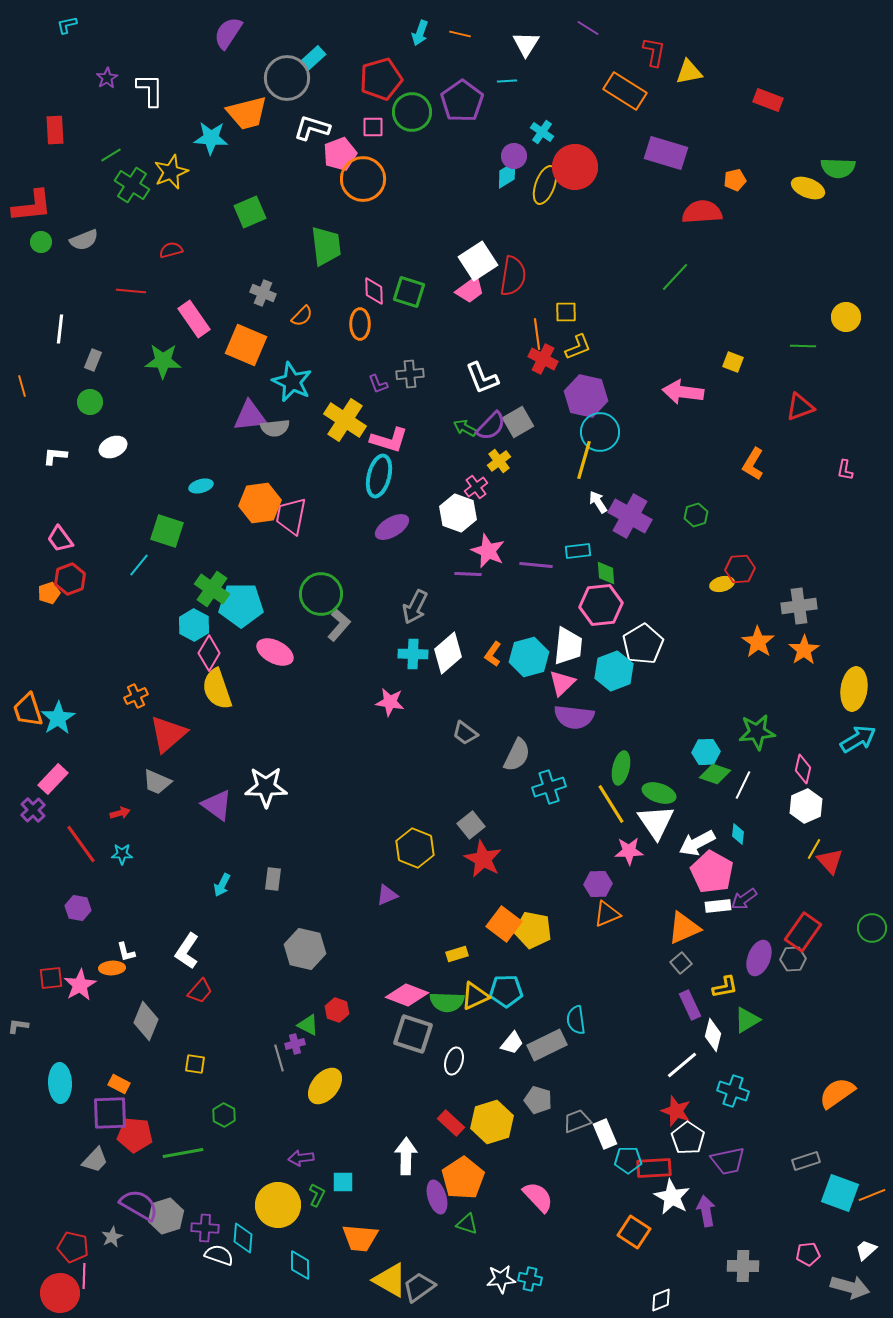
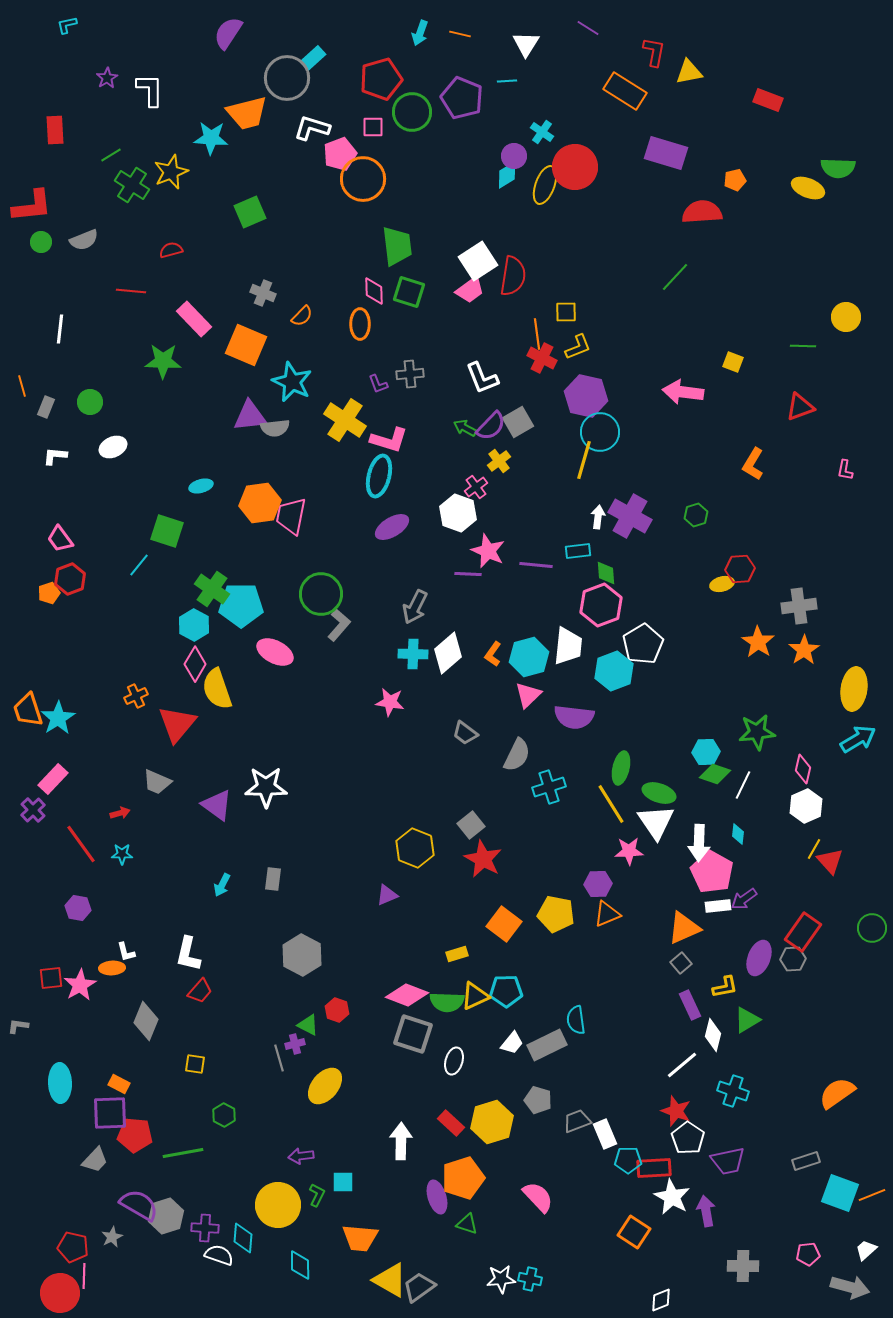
purple pentagon at (462, 101): moved 3 px up; rotated 15 degrees counterclockwise
green trapezoid at (326, 246): moved 71 px right
pink rectangle at (194, 319): rotated 9 degrees counterclockwise
red cross at (543, 359): moved 1 px left, 1 px up
gray rectangle at (93, 360): moved 47 px left, 47 px down
white arrow at (598, 502): moved 15 px down; rotated 40 degrees clockwise
pink hexagon at (601, 605): rotated 15 degrees counterclockwise
pink diamond at (209, 653): moved 14 px left, 11 px down
pink triangle at (562, 683): moved 34 px left, 12 px down
red triangle at (168, 734): moved 9 px right, 10 px up; rotated 9 degrees counterclockwise
white arrow at (697, 843): moved 2 px right; rotated 60 degrees counterclockwise
yellow pentagon at (533, 930): moved 23 px right, 16 px up
gray hexagon at (305, 949): moved 3 px left, 6 px down; rotated 15 degrees clockwise
white L-shape at (187, 951): moved 1 px right, 3 px down; rotated 21 degrees counterclockwise
white arrow at (406, 1156): moved 5 px left, 15 px up
purple arrow at (301, 1158): moved 2 px up
orange pentagon at (463, 1178): rotated 15 degrees clockwise
